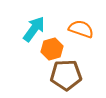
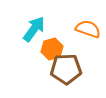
orange semicircle: moved 7 px right
brown pentagon: moved 6 px up
